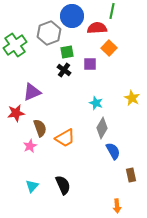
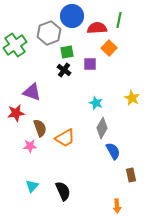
green line: moved 7 px right, 9 px down
purple triangle: rotated 42 degrees clockwise
pink star: rotated 24 degrees clockwise
black semicircle: moved 6 px down
